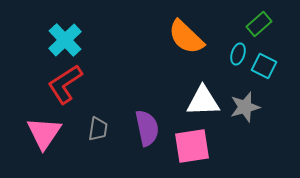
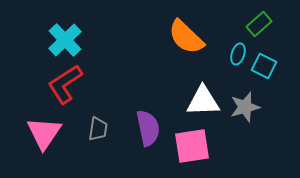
purple semicircle: moved 1 px right
